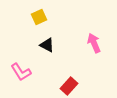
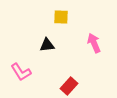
yellow square: moved 22 px right; rotated 28 degrees clockwise
black triangle: rotated 35 degrees counterclockwise
